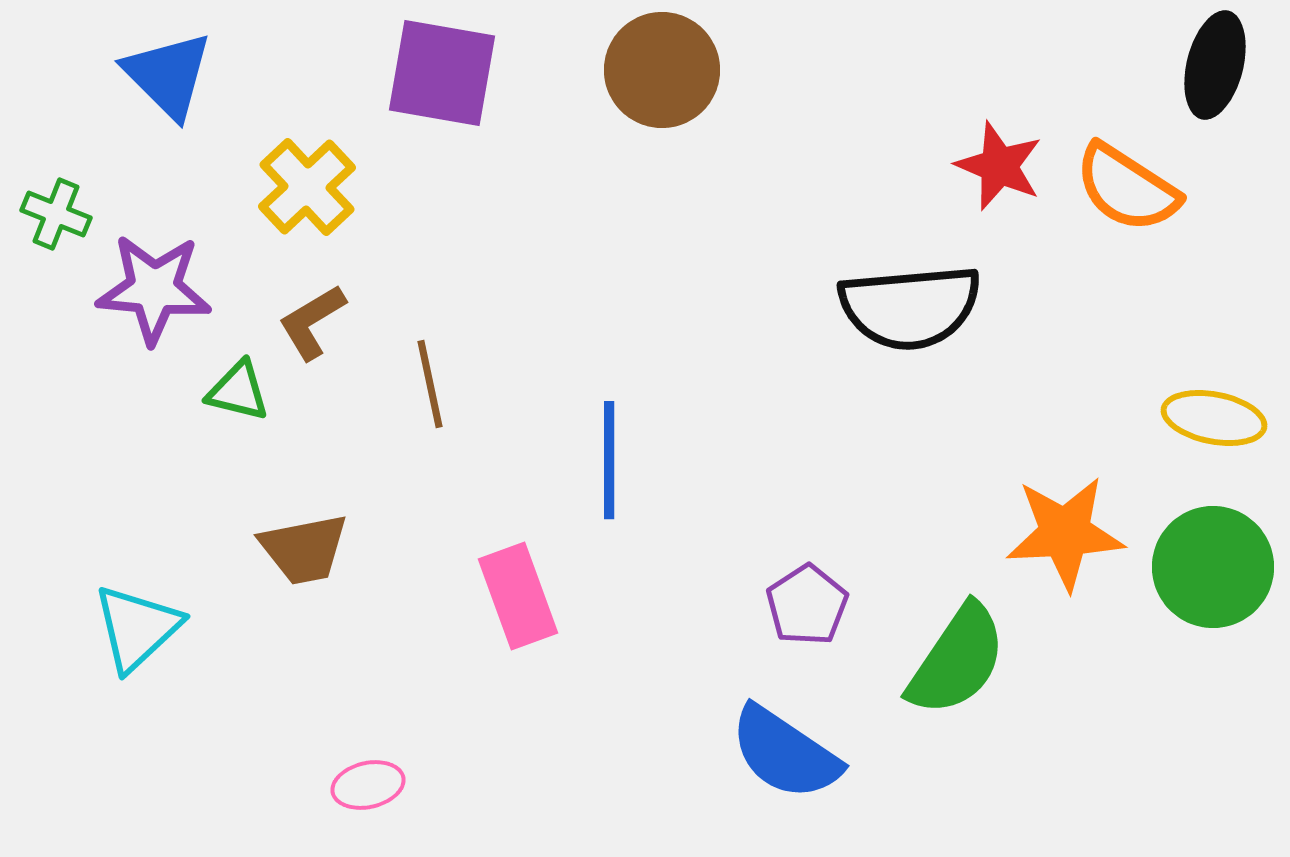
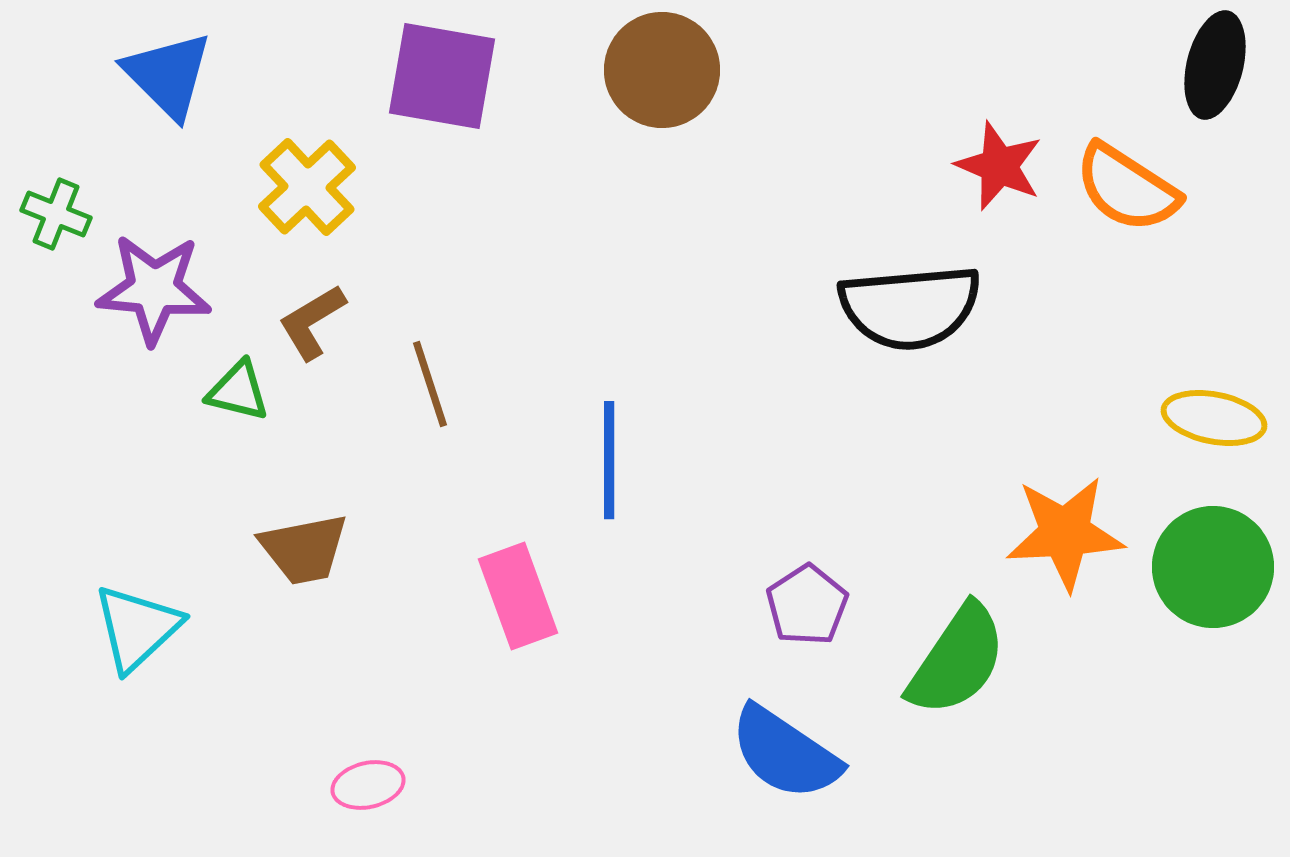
purple square: moved 3 px down
brown line: rotated 6 degrees counterclockwise
